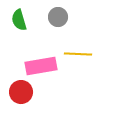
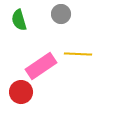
gray circle: moved 3 px right, 3 px up
pink rectangle: rotated 24 degrees counterclockwise
